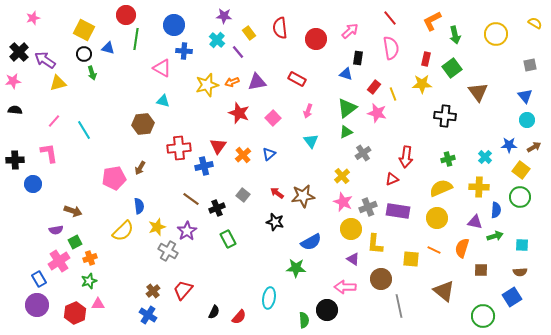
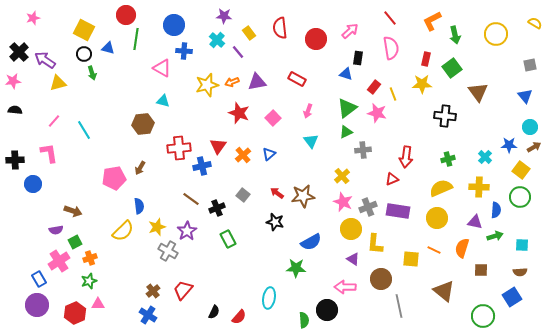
cyan circle at (527, 120): moved 3 px right, 7 px down
gray cross at (363, 153): moved 3 px up; rotated 28 degrees clockwise
blue cross at (204, 166): moved 2 px left
